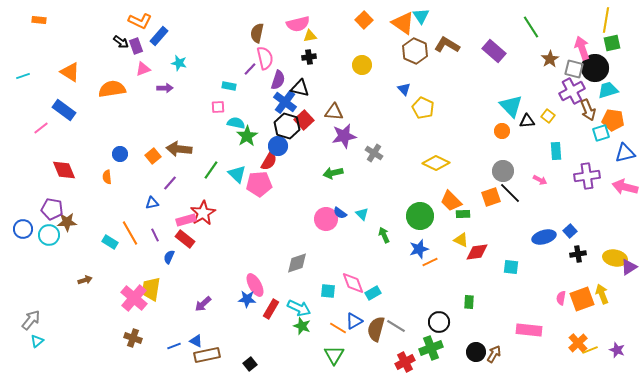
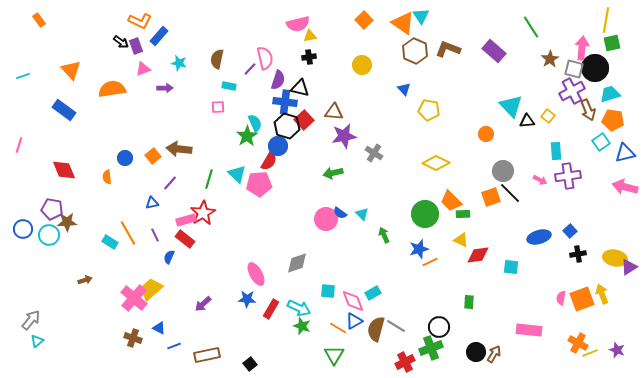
orange rectangle at (39, 20): rotated 48 degrees clockwise
brown semicircle at (257, 33): moved 40 px left, 26 px down
brown L-shape at (447, 45): moved 1 px right, 4 px down; rotated 10 degrees counterclockwise
pink arrow at (582, 48): rotated 25 degrees clockwise
orange triangle at (70, 72): moved 1 px right, 2 px up; rotated 15 degrees clockwise
cyan trapezoid at (608, 90): moved 2 px right, 4 px down
blue cross at (285, 102): rotated 30 degrees counterclockwise
yellow pentagon at (423, 108): moved 6 px right, 2 px down; rotated 15 degrees counterclockwise
cyan semicircle at (236, 123): moved 19 px right; rotated 54 degrees clockwise
pink line at (41, 128): moved 22 px left, 17 px down; rotated 35 degrees counterclockwise
orange circle at (502, 131): moved 16 px left, 3 px down
cyan square at (601, 133): moved 9 px down; rotated 18 degrees counterclockwise
blue circle at (120, 154): moved 5 px right, 4 px down
green line at (211, 170): moved 2 px left, 9 px down; rotated 18 degrees counterclockwise
purple cross at (587, 176): moved 19 px left
green circle at (420, 216): moved 5 px right, 2 px up
orange line at (130, 233): moved 2 px left
blue ellipse at (544, 237): moved 5 px left
red diamond at (477, 252): moved 1 px right, 3 px down
pink diamond at (353, 283): moved 18 px down
pink ellipse at (255, 285): moved 1 px right, 11 px up
yellow trapezoid at (151, 289): rotated 40 degrees clockwise
black circle at (439, 322): moved 5 px down
blue triangle at (196, 341): moved 37 px left, 13 px up
orange cross at (578, 343): rotated 18 degrees counterclockwise
yellow line at (590, 350): moved 3 px down
